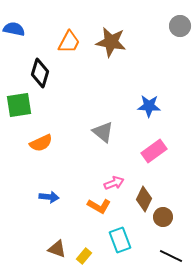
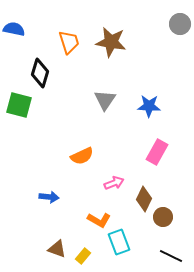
gray circle: moved 2 px up
orange trapezoid: rotated 45 degrees counterclockwise
green square: rotated 24 degrees clockwise
gray triangle: moved 2 px right, 32 px up; rotated 25 degrees clockwise
orange semicircle: moved 41 px right, 13 px down
pink rectangle: moved 3 px right, 1 px down; rotated 25 degrees counterclockwise
orange L-shape: moved 14 px down
cyan rectangle: moved 1 px left, 2 px down
yellow rectangle: moved 1 px left
